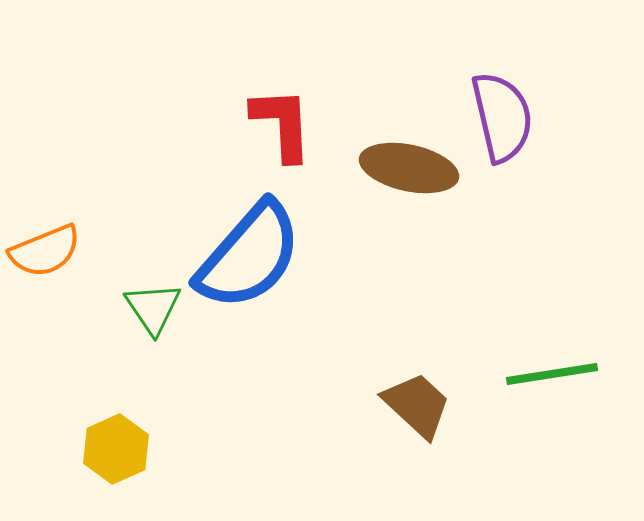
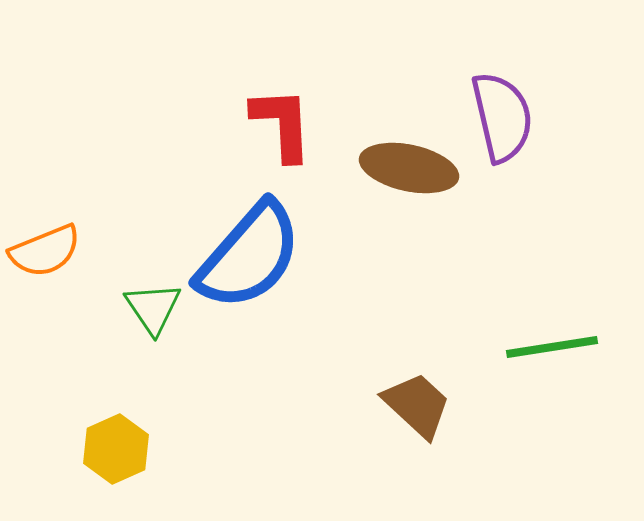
green line: moved 27 px up
